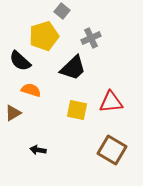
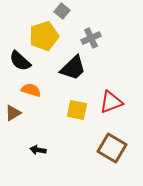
red triangle: rotated 15 degrees counterclockwise
brown square: moved 2 px up
